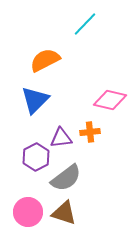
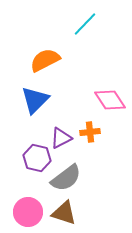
pink diamond: rotated 44 degrees clockwise
purple triangle: rotated 20 degrees counterclockwise
purple hexagon: moved 1 px right, 1 px down; rotated 20 degrees counterclockwise
